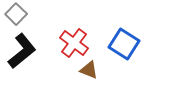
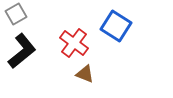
gray square: rotated 15 degrees clockwise
blue square: moved 8 px left, 18 px up
brown triangle: moved 4 px left, 4 px down
